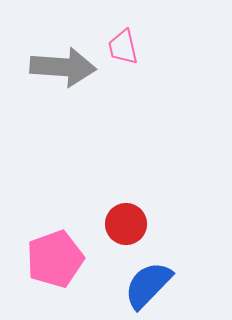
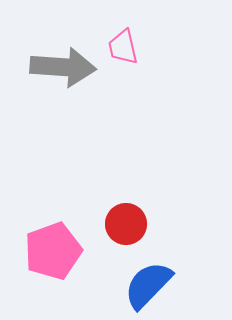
pink pentagon: moved 2 px left, 8 px up
